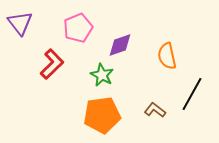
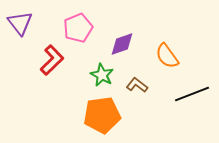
purple diamond: moved 2 px right, 1 px up
orange semicircle: rotated 24 degrees counterclockwise
red L-shape: moved 4 px up
black line: rotated 40 degrees clockwise
brown L-shape: moved 18 px left, 25 px up
